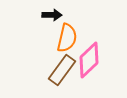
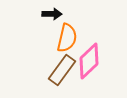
black arrow: moved 1 px up
pink diamond: moved 1 px down
